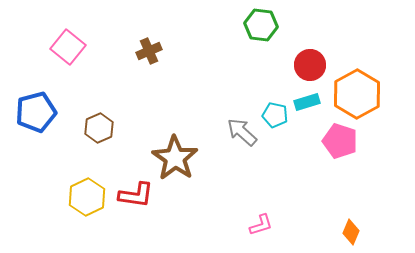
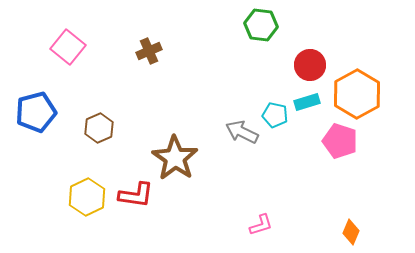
gray arrow: rotated 16 degrees counterclockwise
